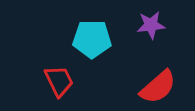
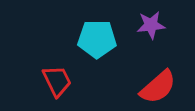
cyan pentagon: moved 5 px right
red trapezoid: moved 2 px left
